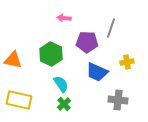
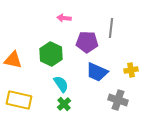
gray line: rotated 12 degrees counterclockwise
yellow cross: moved 4 px right, 8 px down
gray cross: rotated 12 degrees clockwise
